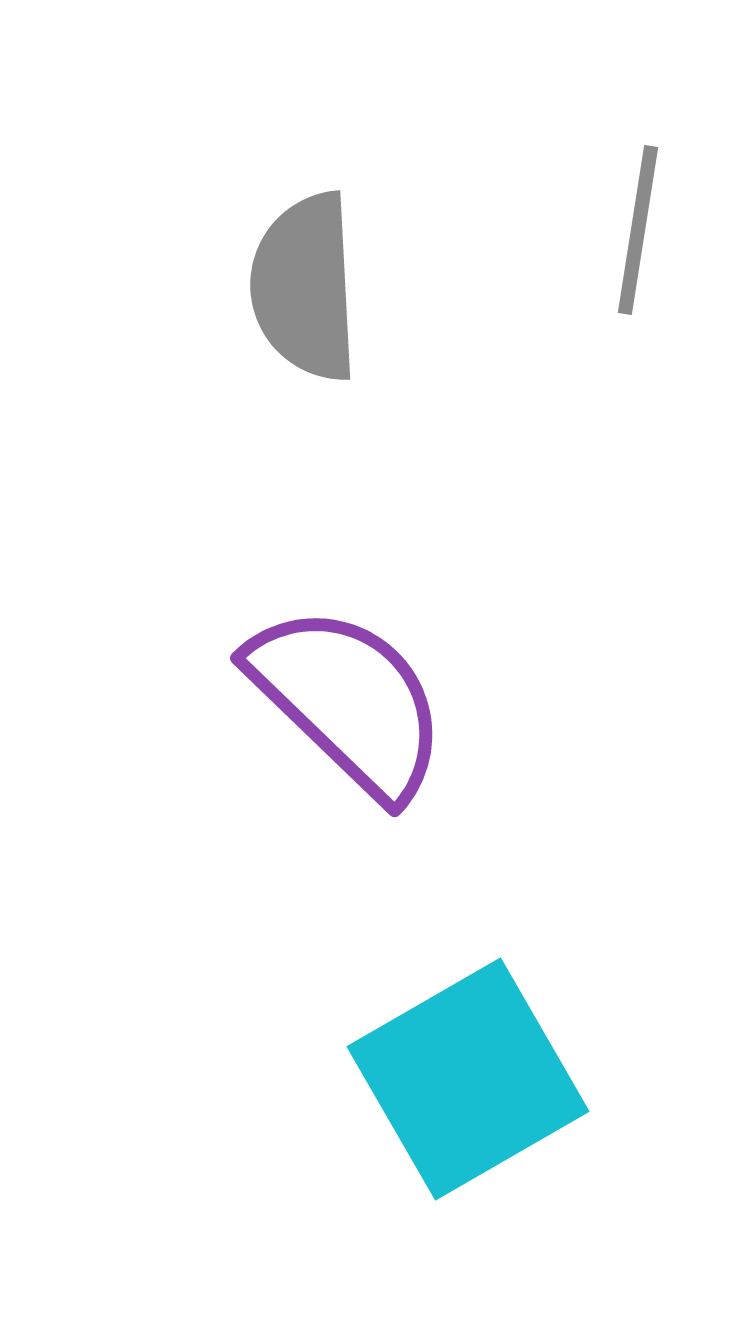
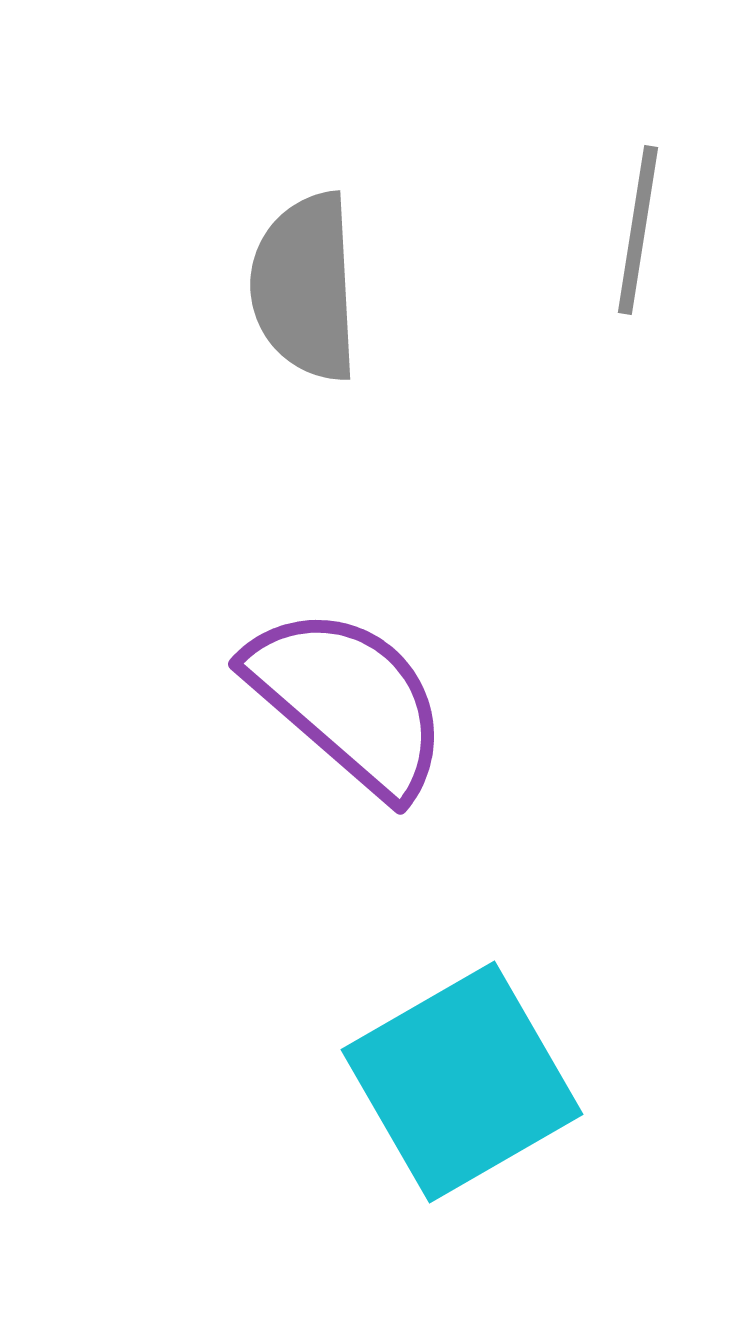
purple semicircle: rotated 3 degrees counterclockwise
cyan square: moved 6 px left, 3 px down
